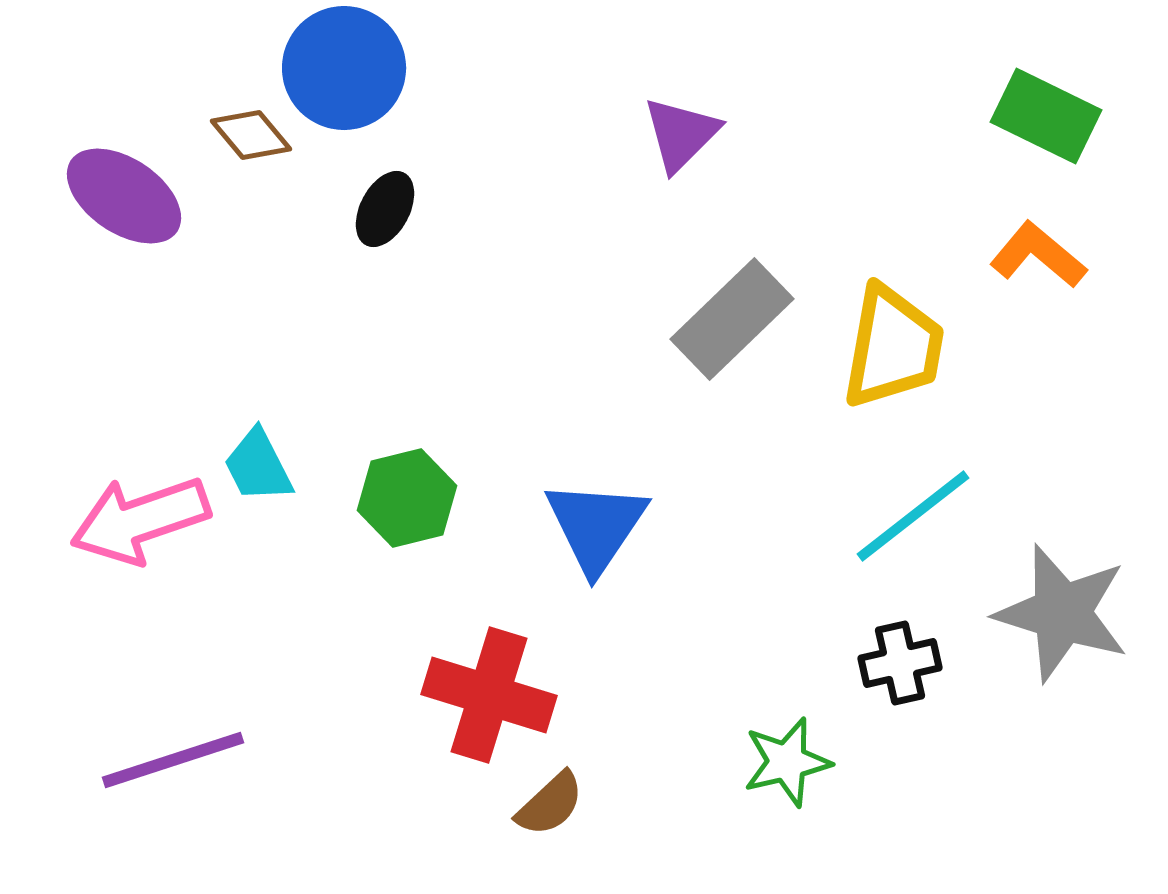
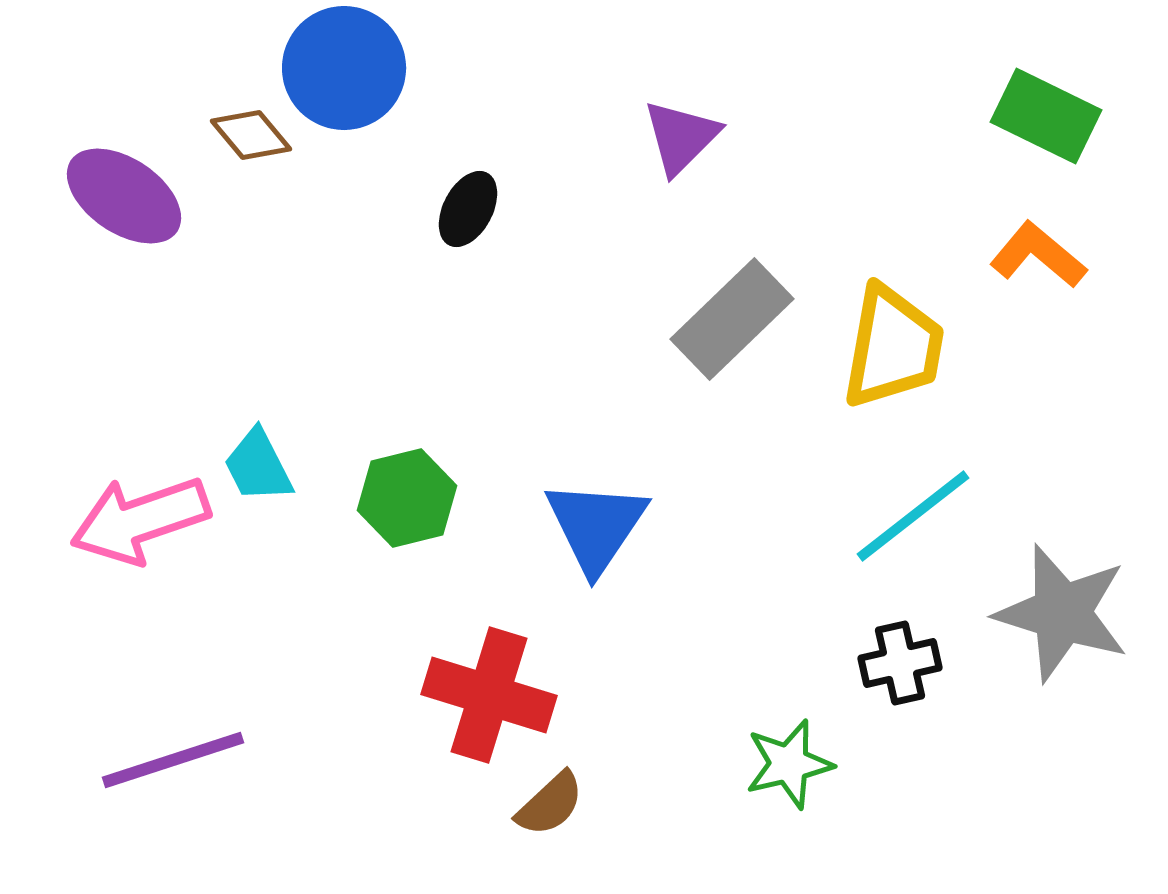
purple triangle: moved 3 px down
black ellipse: moved 83 px right
green star: moved 2 px right, 2 px down
